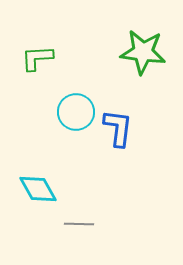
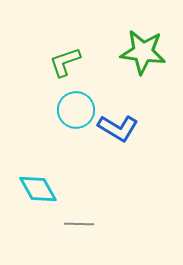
green L-shape: moved 28 px right, 4 px down; rotated 16 degrees counterclockwise
cyan circle: moved 2 px up
blue L-shape: rotated 114 degrees clockwise
